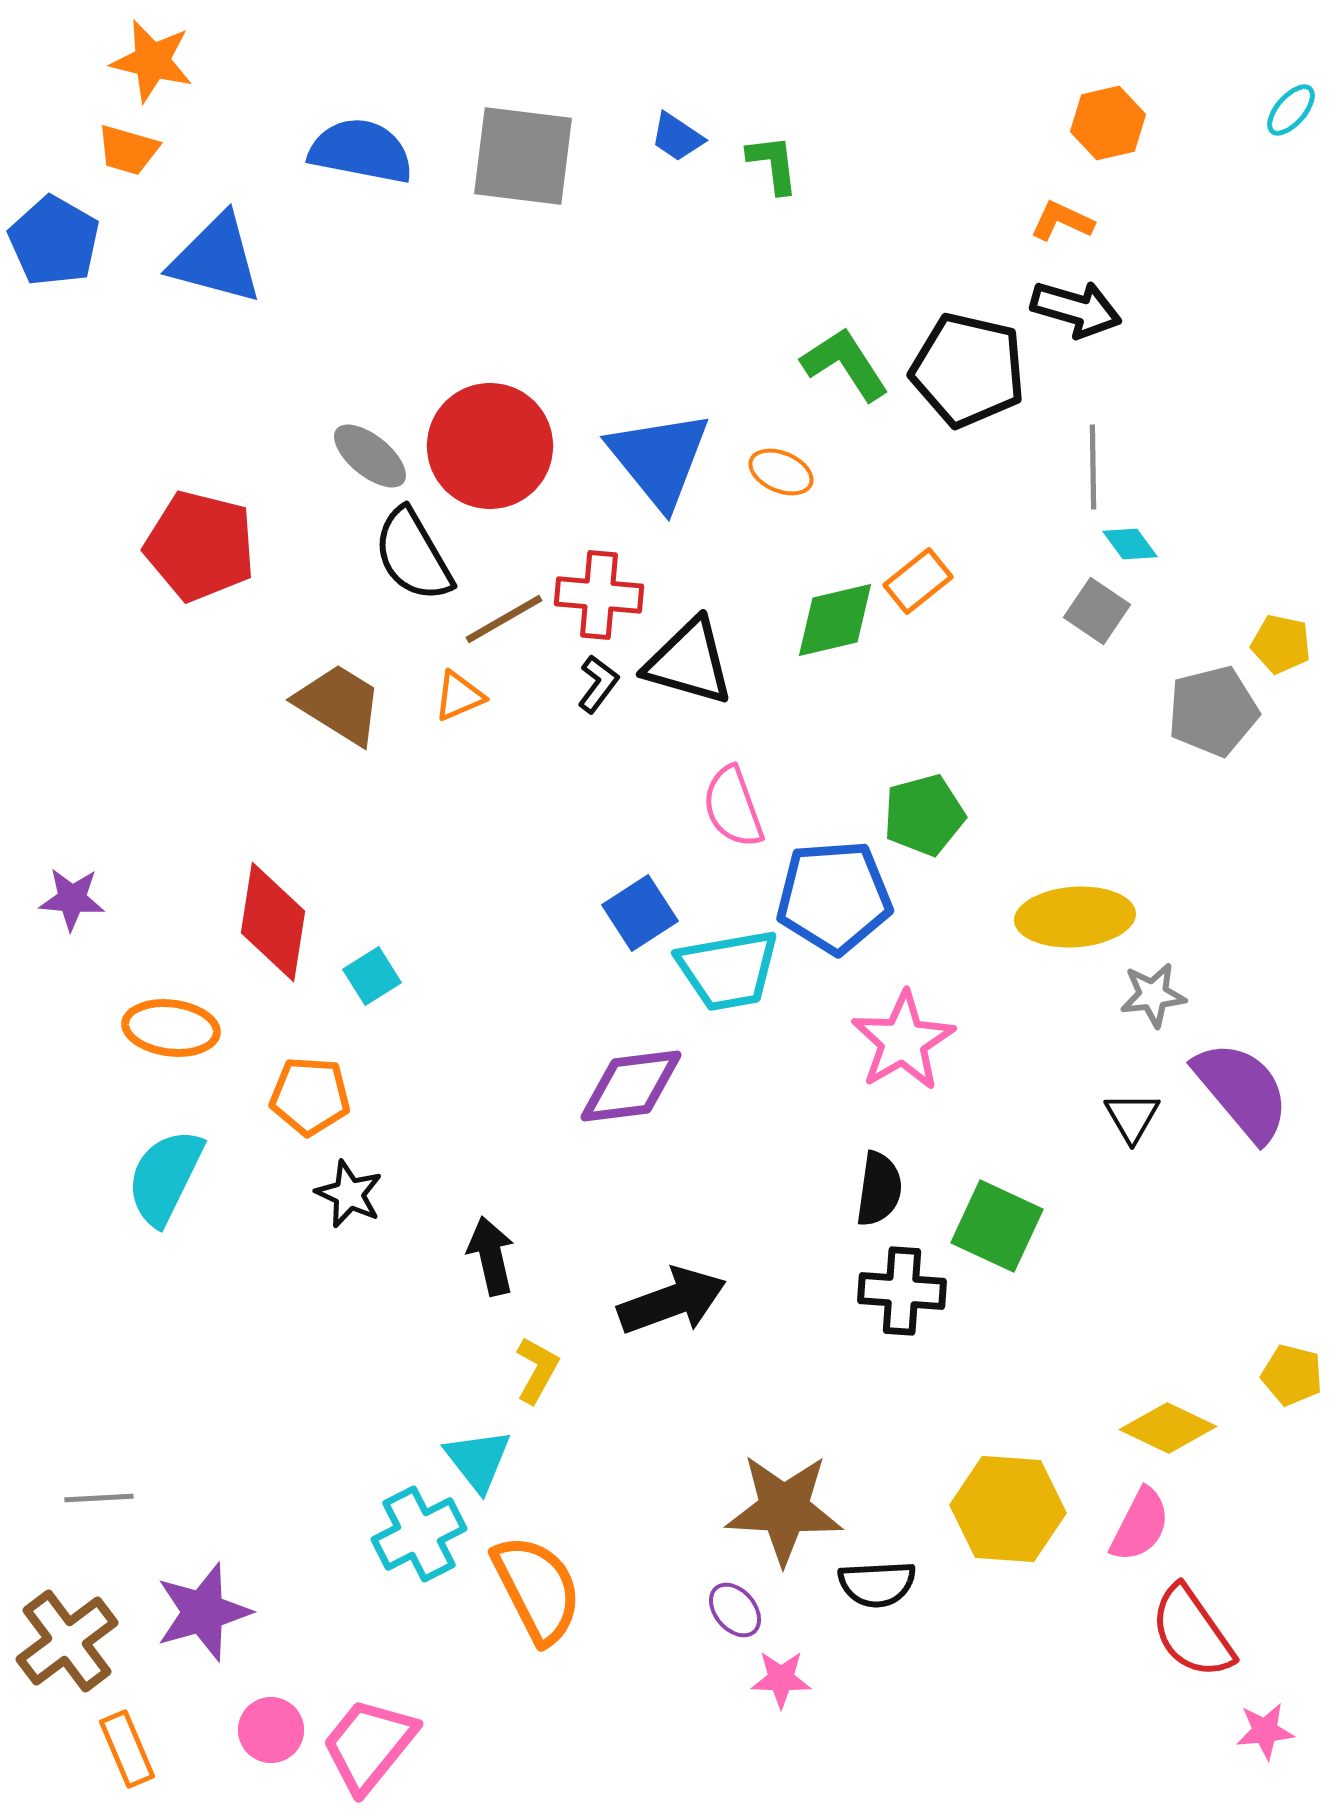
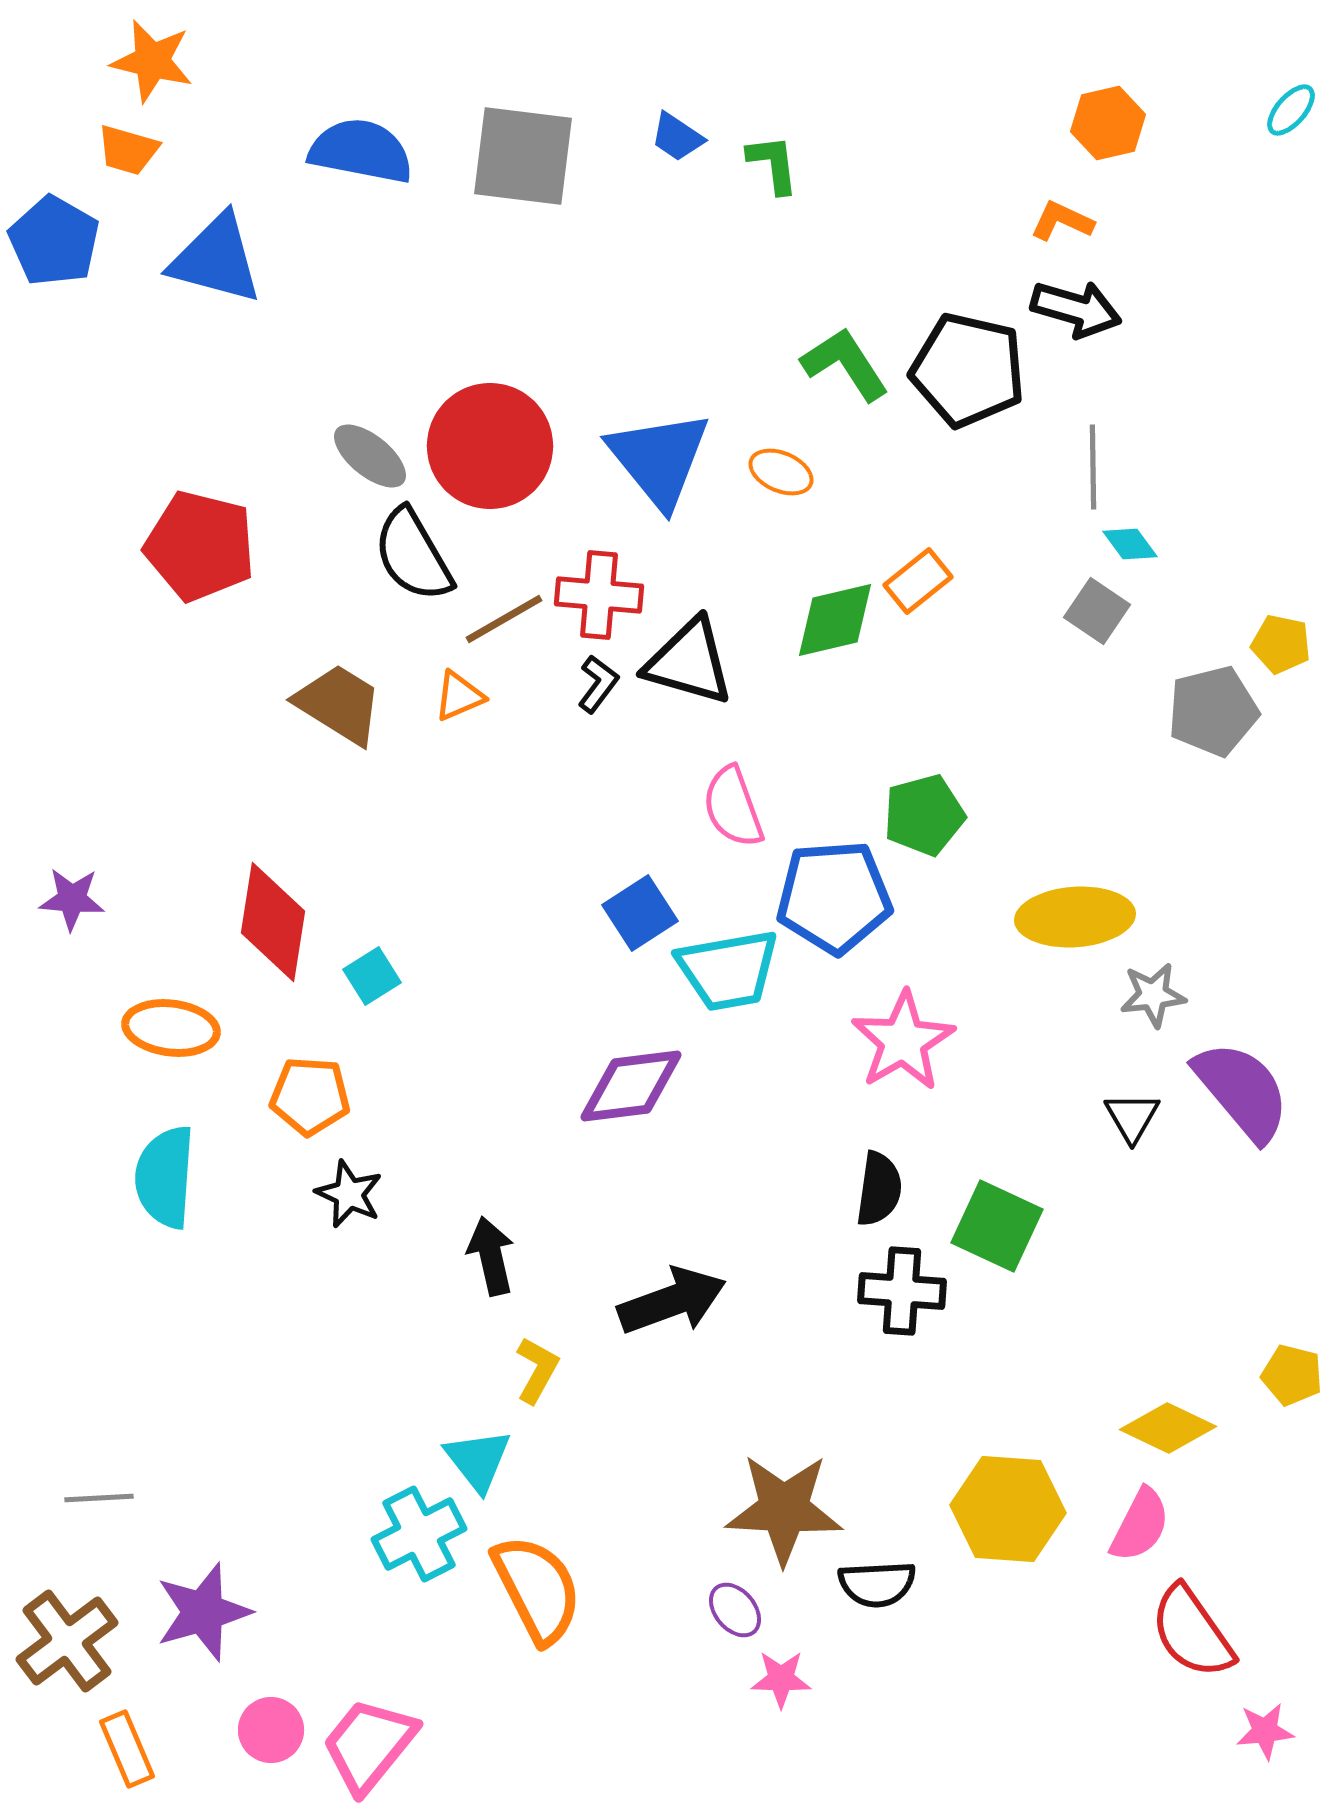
cyan semicircle at (165, 1177): rotated 22 degrees counterclockwise
